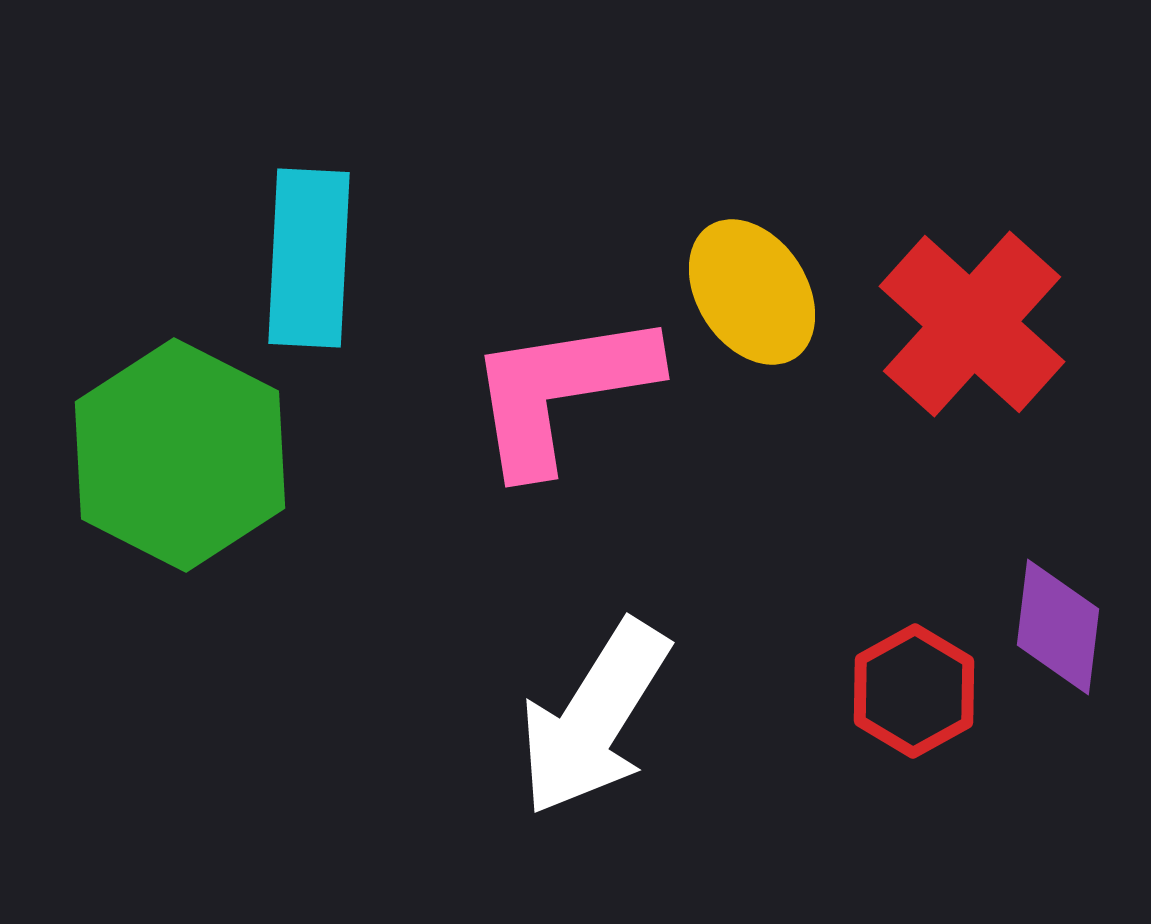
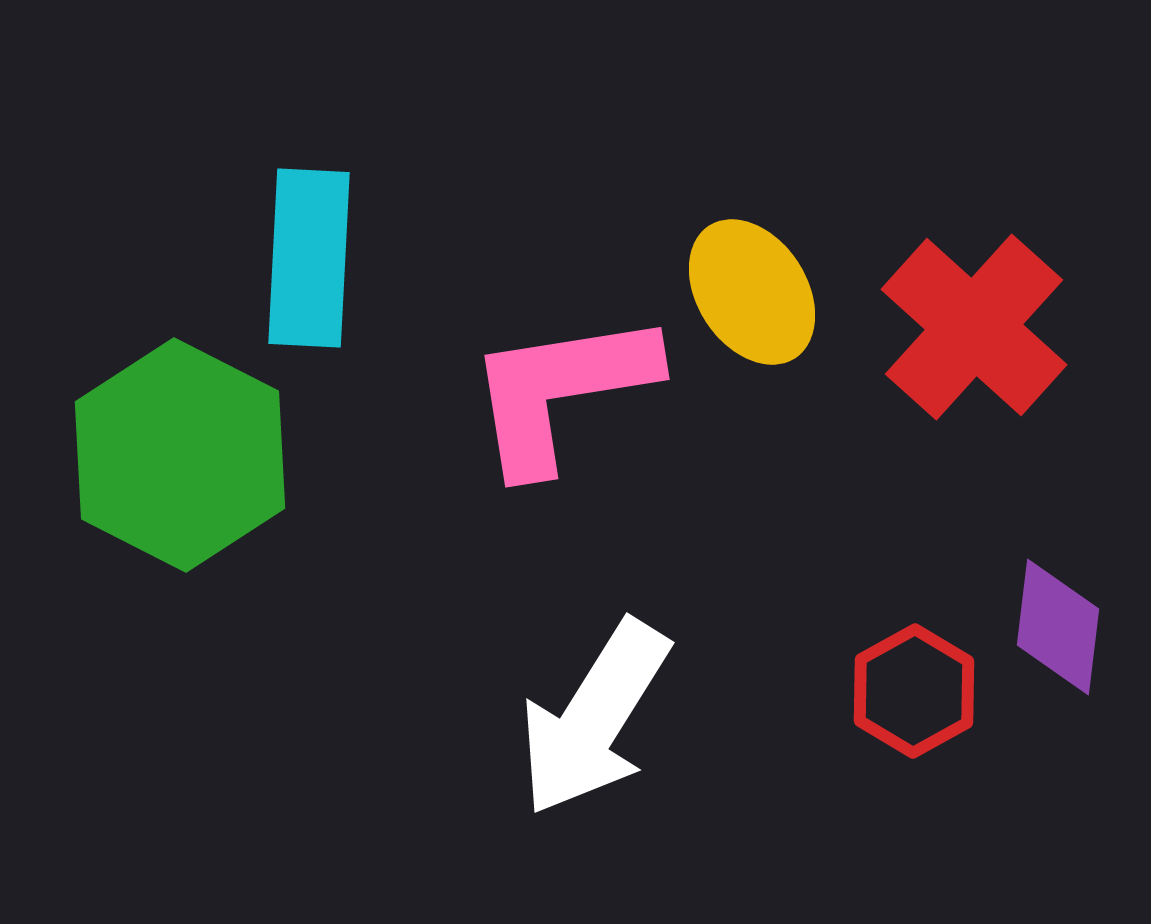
red cross: moved 2 px right, 3 px down
